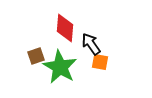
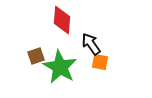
red diamond: moved 3 px left, 8 px up
